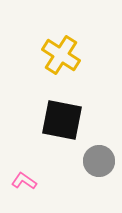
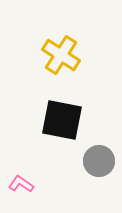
pink L-shape: moved 3 px left, 3 px down
